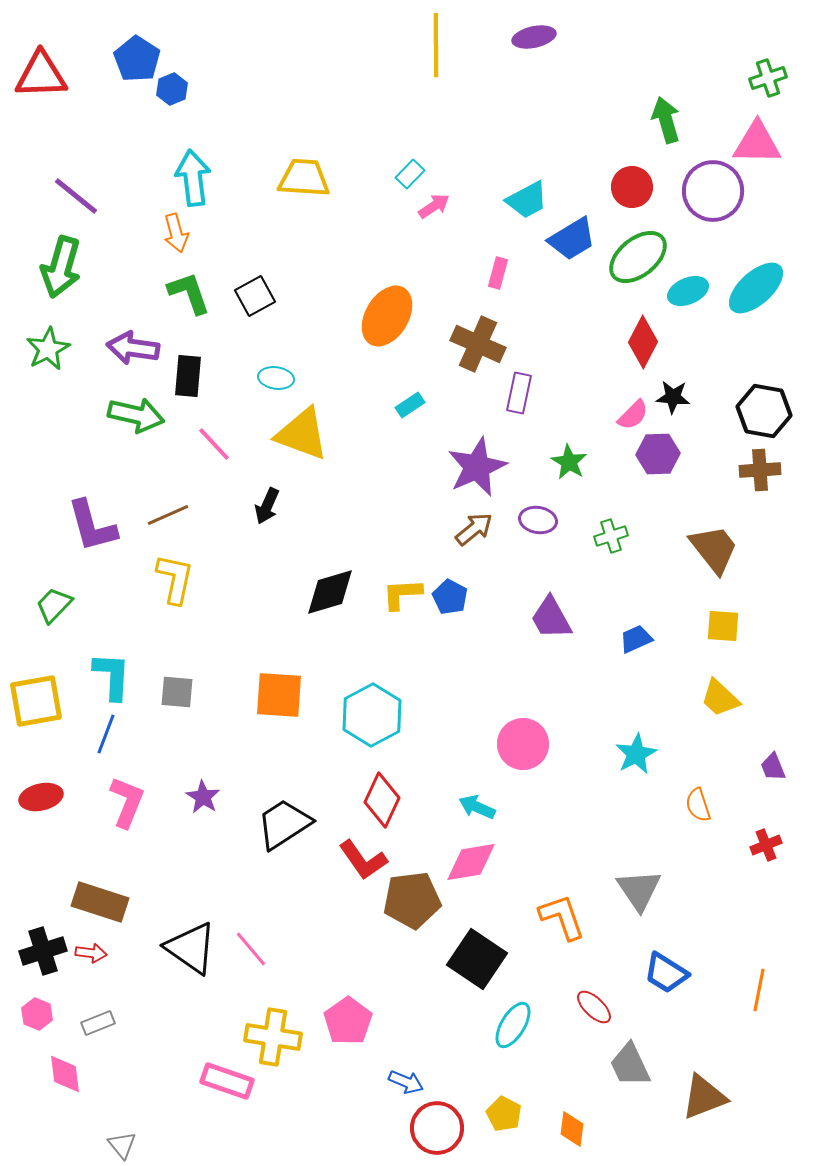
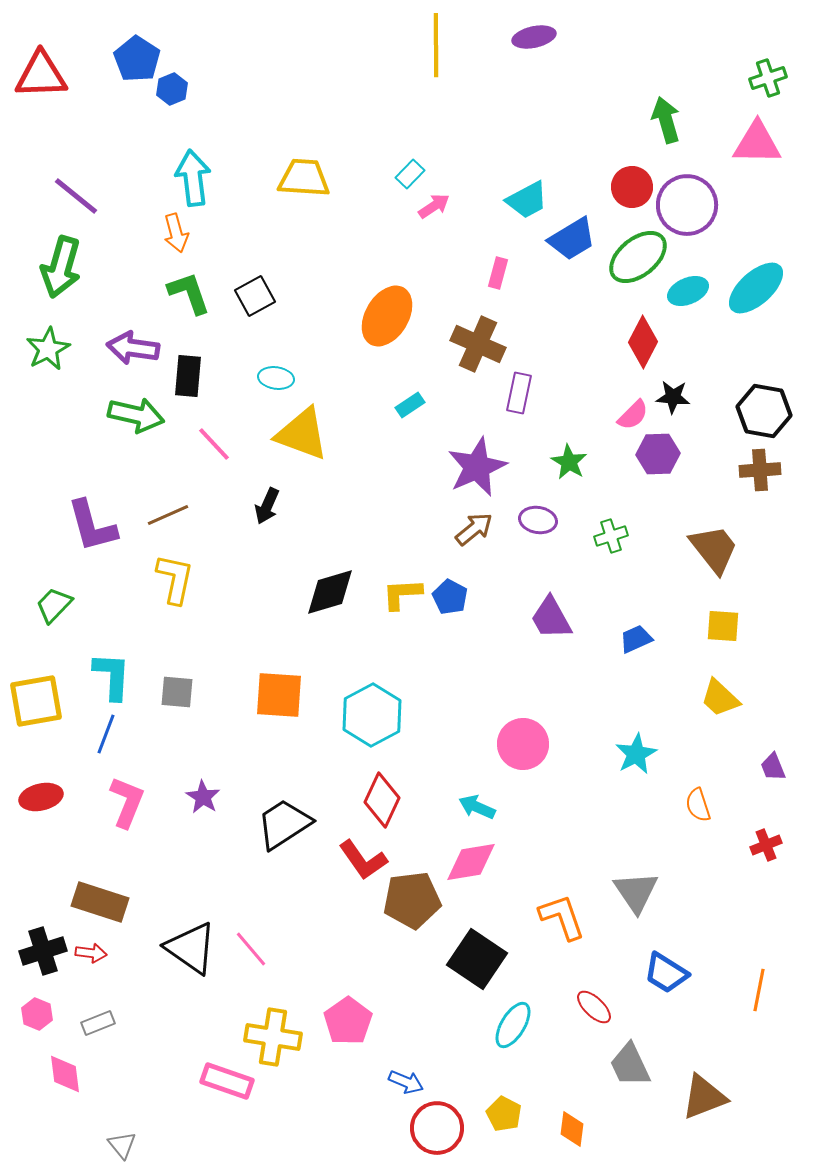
purple circle at (713, 191): moved 26 px left, 14 px down
gray triangle at (639, 890): moved 3 px left, 2 px down
